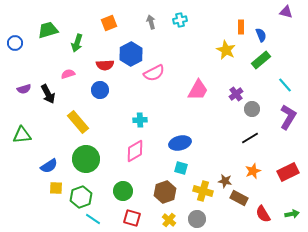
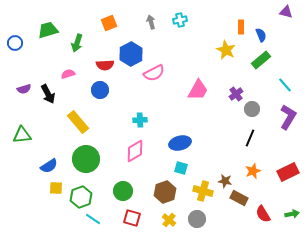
black line at (250, 138): rotated 36 degrees counterclockwise
